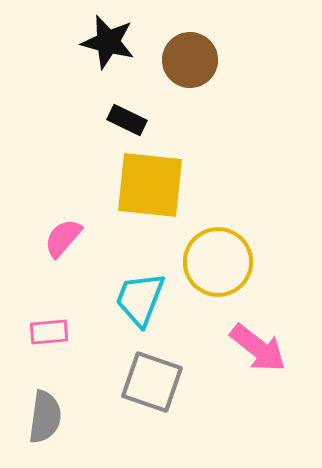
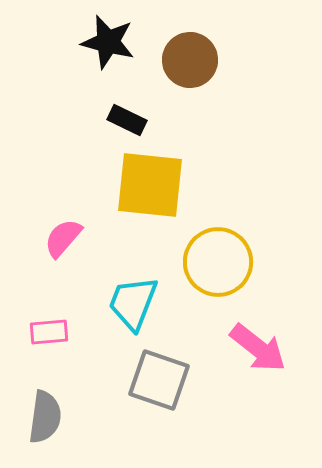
cyan trapezoid: moved 7 px left, 4 px down
gray square: moved 7 px right, 2 px up
